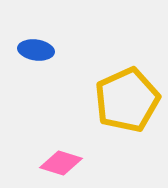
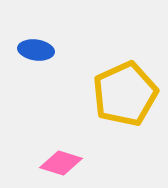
yellow pentagon: moved 2 px left, 6 px up
